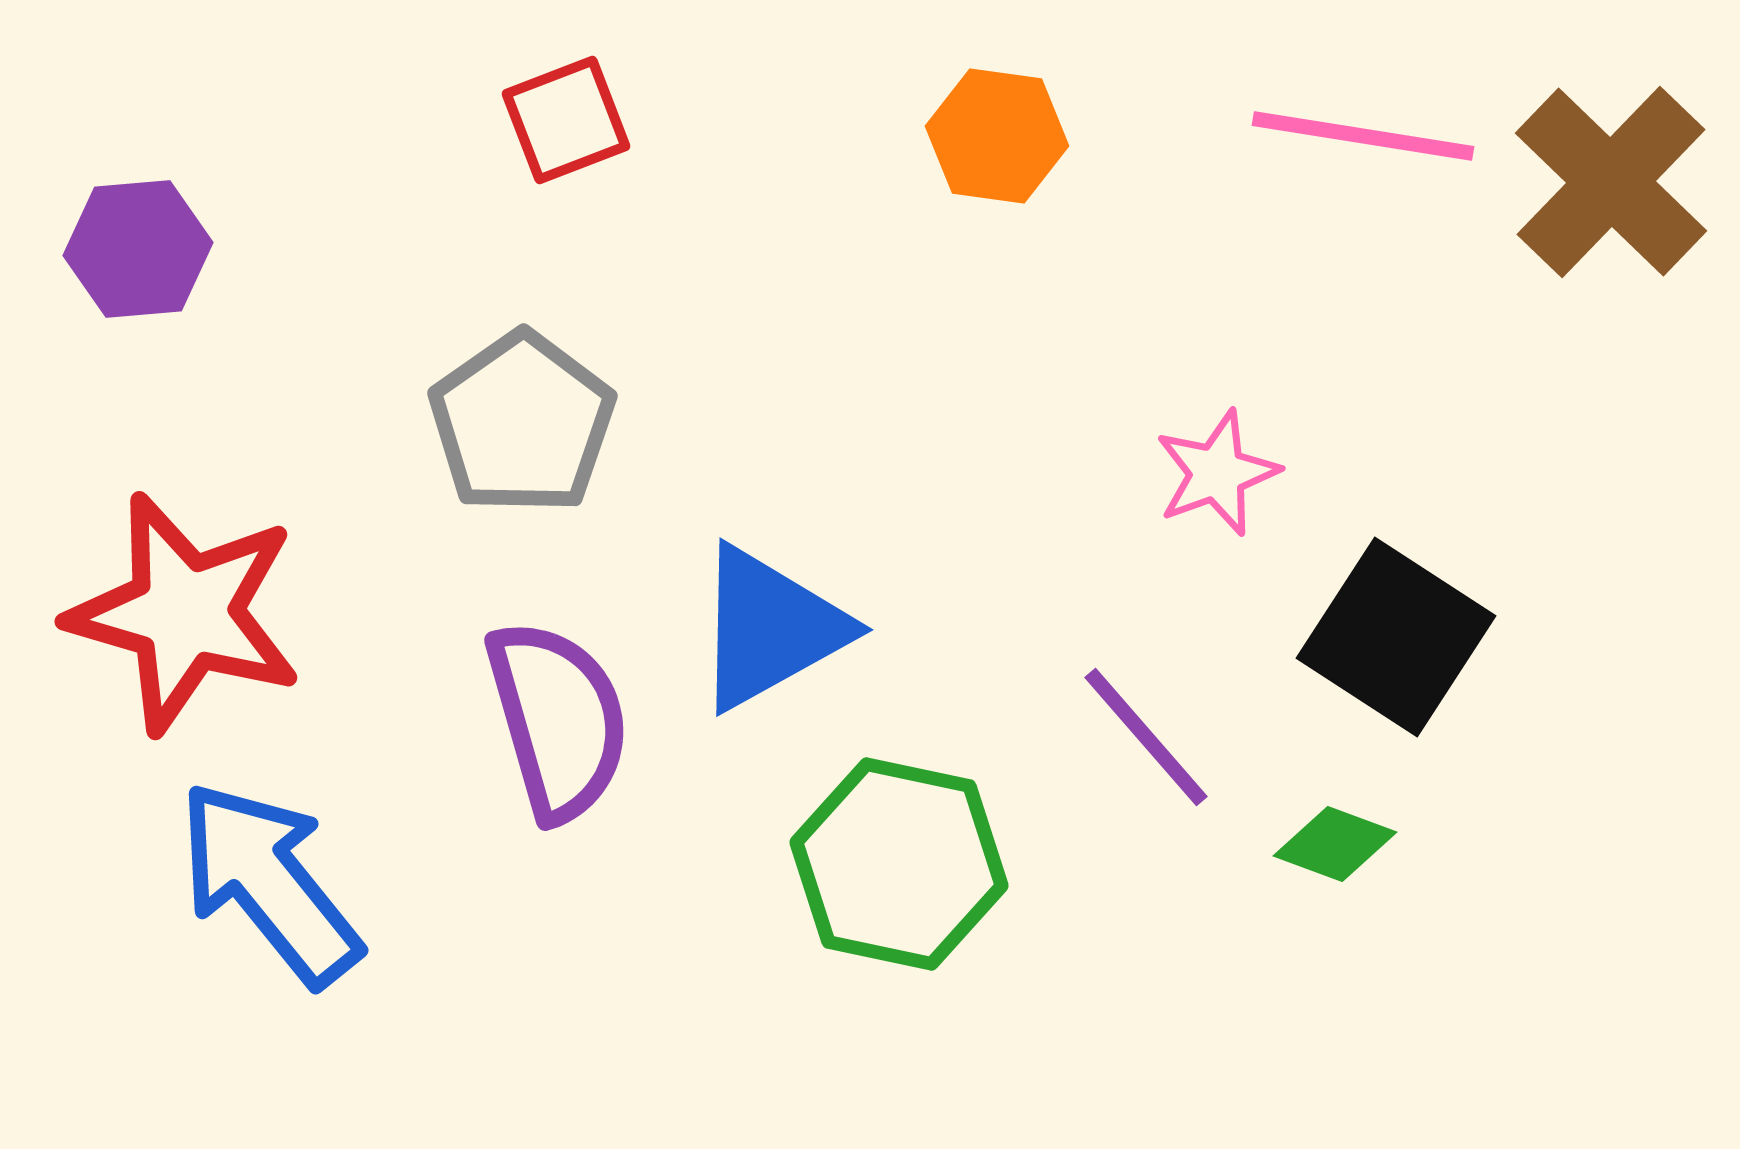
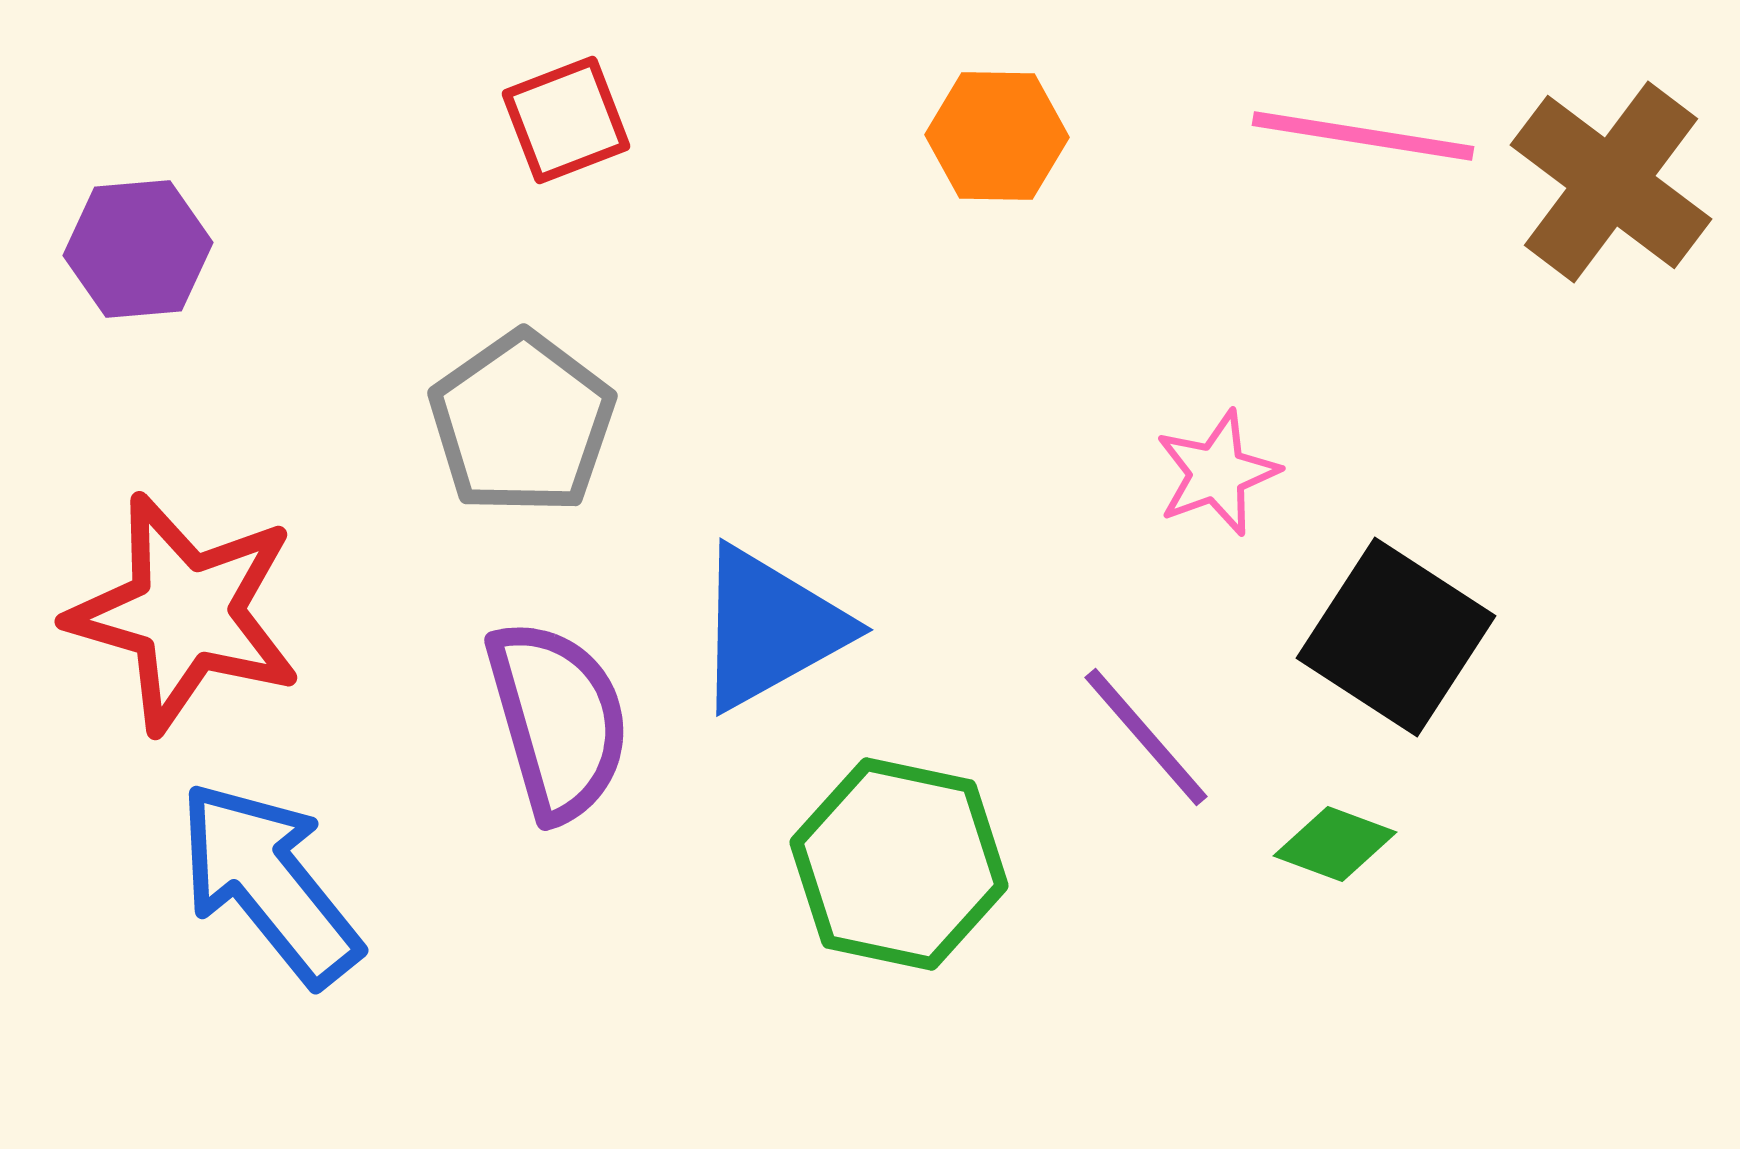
orange hexagon: rotated 7 degrees counterclockwise
brown cross: rotated 7 degrees counterclockwise
